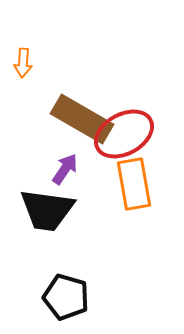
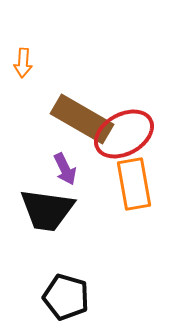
purple arrow: rotated 120 degrees clockwise
